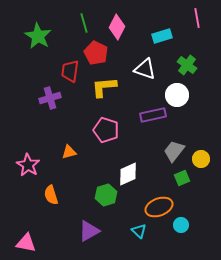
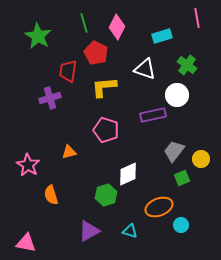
red trapezoid: moved 2 px left
cyan triangle: moved 9 px left; rotated 28 degrees counterclockwise
